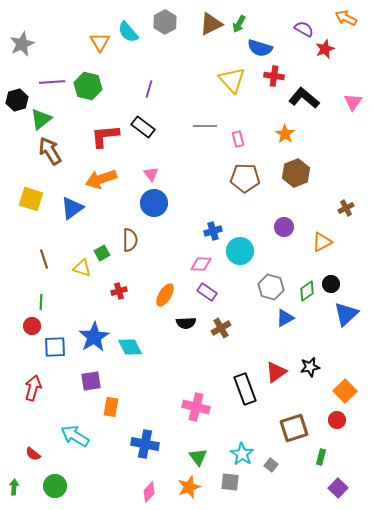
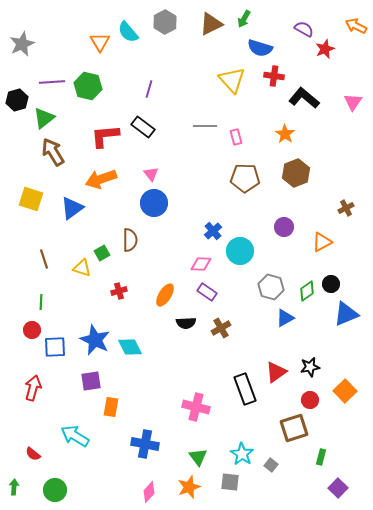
orange arrow at (346, 18): moved 10 px right, 8 px down
green arrow at (239, 24): moved 5 px right, 5 px up
green triangle at (41, 119): moved 3 px right, 1 px up
pink rectangle at (238, 139): moved 2 px left, 2 px up
brown arrow at (50, 151): moved 3 px right, 1 px down
blue cross at (213, 231): rotated 24 degrees counterclockwise
blue triangle at (346, 314): rotated 20 degrees clockwise
red circle at (32, 326): moved 4 px down
blue star at (94, 337): moved 1 px right, 3 px down; rotated 16 degrees counterclockwise
red circle at (337, 420): moved 27 px left, 20 px up
green circle at (55, 486): moved 4 px down
